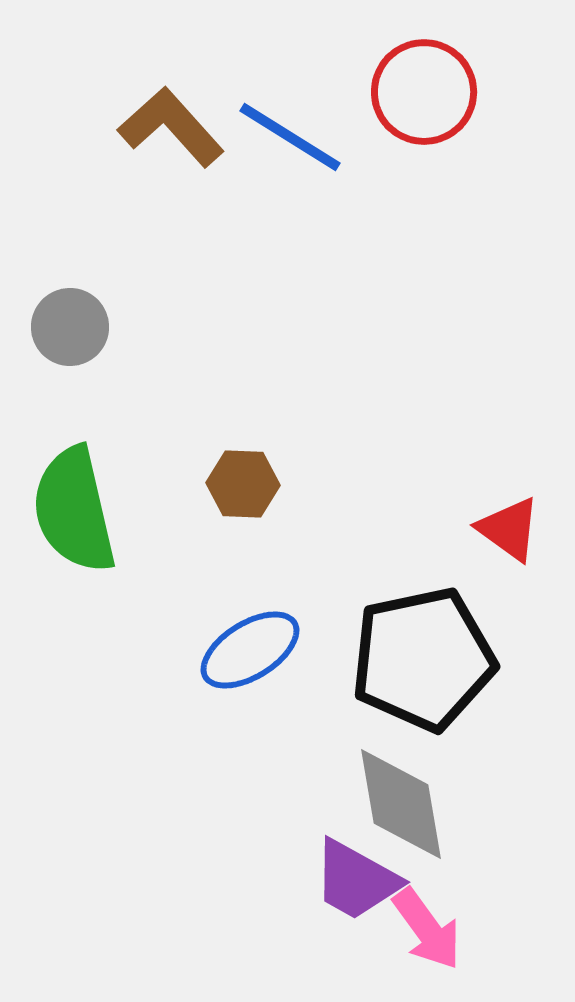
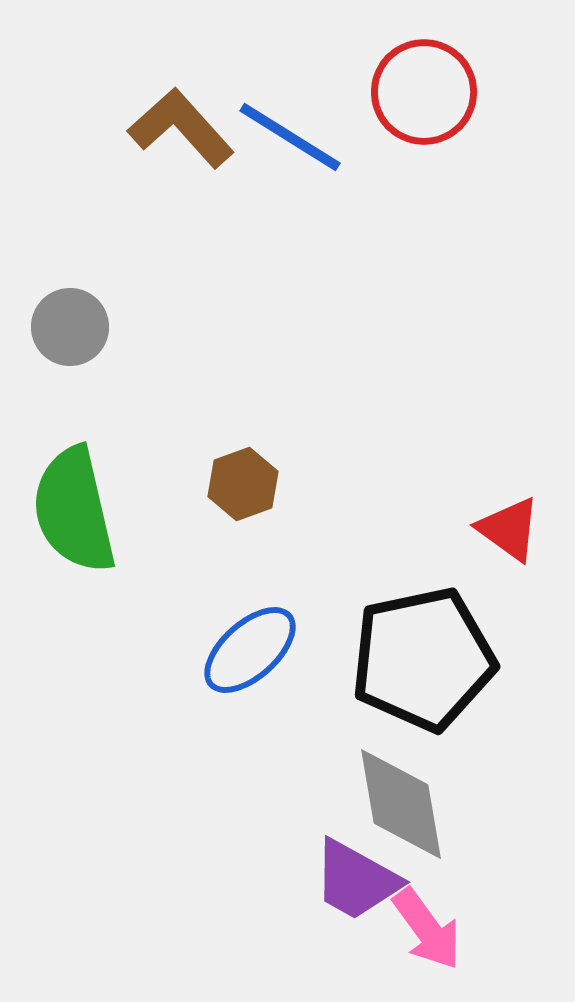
brown L-shape: moved 10 px right, 1 px down
brown hexagon: rotated 22 degrees counterclockwise
blue ellipse: rotated 10 degrees counterclockwise
